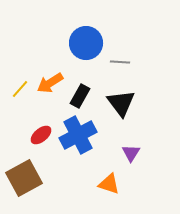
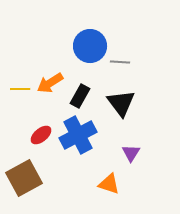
blue circle: moved 4 px right, 3 px down
yellow line: rotated 48 degrees clockwise
